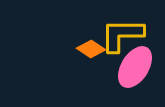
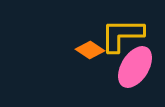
orange diamond: moved 1 px left, 1 px down
